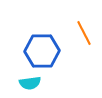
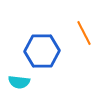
cyan semicircle: moved 11 px left, 1 px up; rotated 15 degrees clockwise
